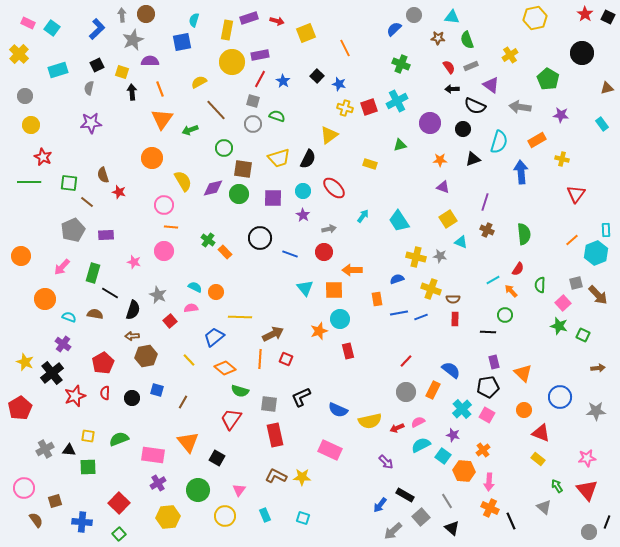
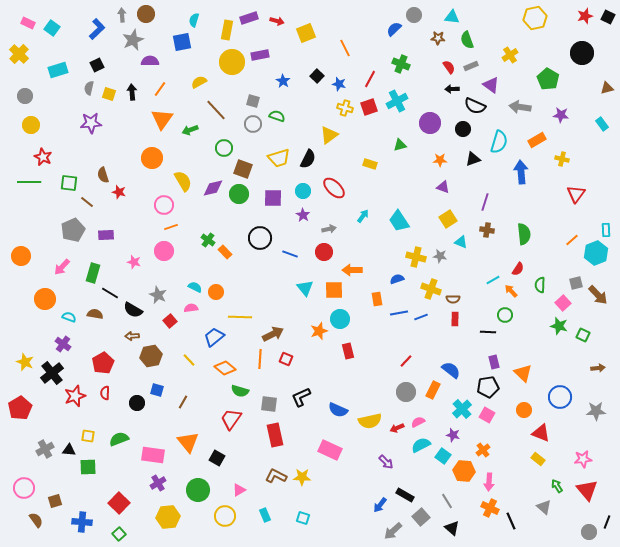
red star at (585, 14): moved 2 px down; rotated 21 degrees clockwise
yellow square at (122, 72): moved 13 px left, 22 px down
red line at (260, 79): moved 110 px right
orange line at (160, 89): rotated 56 degrees clockwise
brown square at (243, 169): rotated 12 degrees clockwise
orange line at (171, 227): rotated 24 degrees counterclockwise
brown cross at (487, 230): rotated 16 degrees counterclockwise
black semicircle at (133, 310): rotated 102 degrees clockwise
brown hexagon at (146, 356): moved 5 px right
black circle at (132, 398): moved 5 px right, 5 px down
pink star at (587, 458): moved 4 px left, 1 px down
pink triangle at (239, 490): rotated 24 degrees clockwise
